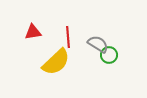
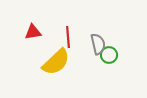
gray semicircle: rotated 45 degrees clockwise
